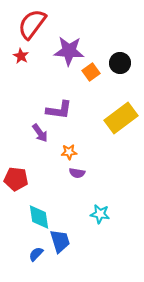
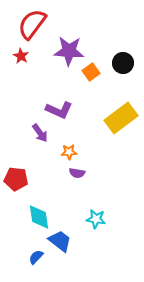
black circle: moved 3 px right
purple L-shape: rotated 16 degrees clockwise
cyan star: moved 4 px left, 5 px down
blue trapezoid: rotated 35 degrees counterclockwise
blue semicircle: moved 3 px down
